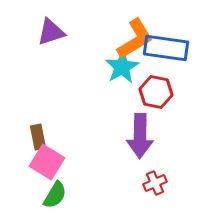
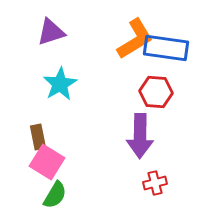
cyan star: moved 62 px left, 17 px down
red hexagon: rotated 8 degrees counterclockwise
red cross: rotated 10 degrees clockwise
